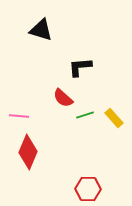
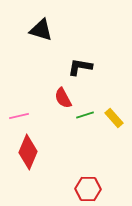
black L-shape: rotated 15 degrees clockwise
red semicircle: rotated 20 degrees clockwise
pink line: rotated 18 degrees counterclockwise
